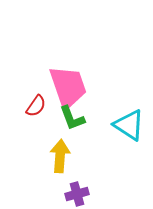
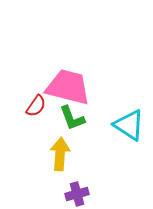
pink trapezoid: rotated 57 degrees counterclockwise
yellow arrow: moved 2 px up
